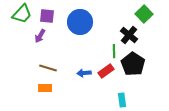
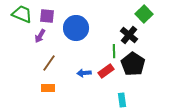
green trapezoid: rotated 110 degrees counterclockwise
blue circle: moved 4 px left, 6 px down
brown line: moved 1 px right, 5 px up; rotated 72 degrees counterclockwise
orange rectangle: moved 3 px right
